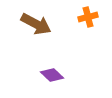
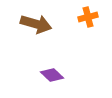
brown arrow: rotated 12 degrees counterclockwise
